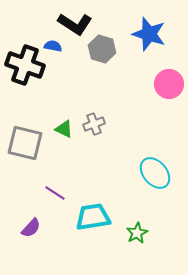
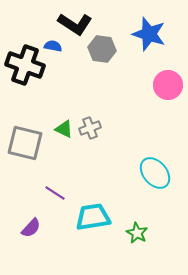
gray hexagon: rotated 8 degrees counterclockwise
pink circle: moved 1 px left, 1 px down
gray cross: moved 4 px left, 4 px down
green star: rotated 15 degrees counterclockwise
